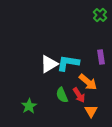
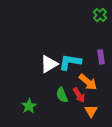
cyan L-shape: moved 2 px right, 1 px up
